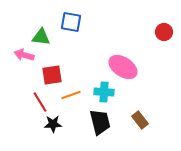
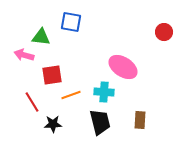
red line: moved 8 px left
brown rectangle: rotated 42 degrees clockwise
